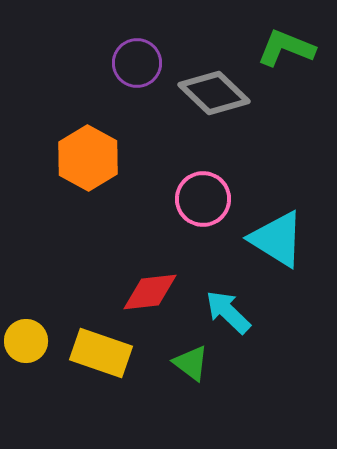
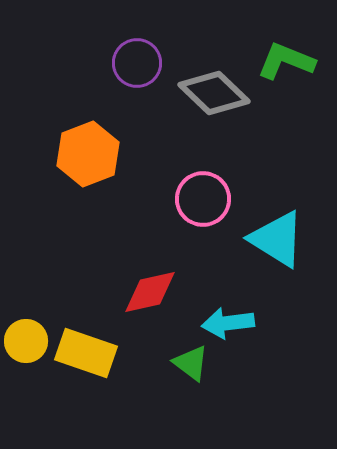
green L-shape: moved 13 px down
orange hexagon: moved 4 px up; rotated 10 degrees clockwise
red diamond: rotated 6 degrees counterclockwise
cyan arrow: moved 11 px down; rotated 51 degrees counterclockwise
yellow rectangle: moved 15 px left
